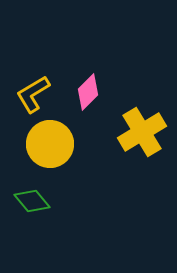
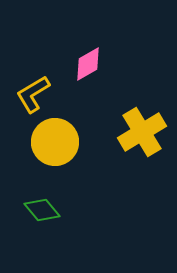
pink diamond: moved 28 px up; rotated 15 degrees clockwise
yellow circle: moved 5 px right, 2 px up
green diamond: moved 10 px right, 9 px down
